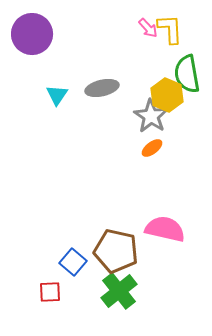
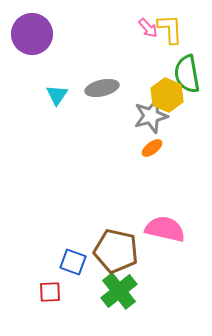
gray star: rotated 24 degrees clockwise
blue square: rotated 20 degrees counterclockwise
